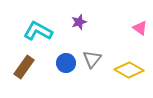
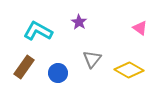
purple star: rotated 21 degrees counterclockwise
blue circle: moved 8 px left, 10 px down
